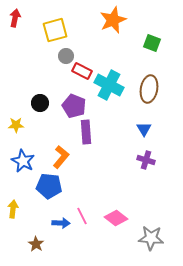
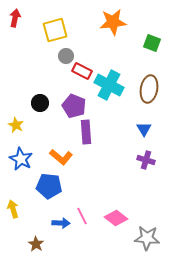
orange star: moved 2 px down; rotated 16 degrees clockwise
yellow star: rotated 28 degrees clockwise
orange L-shape: rotated 90 degrees clockwise
blue star: moved 2 px left, 2 px up
yellow arrow: rotated 24 degrees counterclockwise
gray star: moved 4 px left
